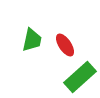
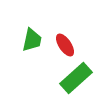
green rectangle: moved 4 px left, 1 px down
